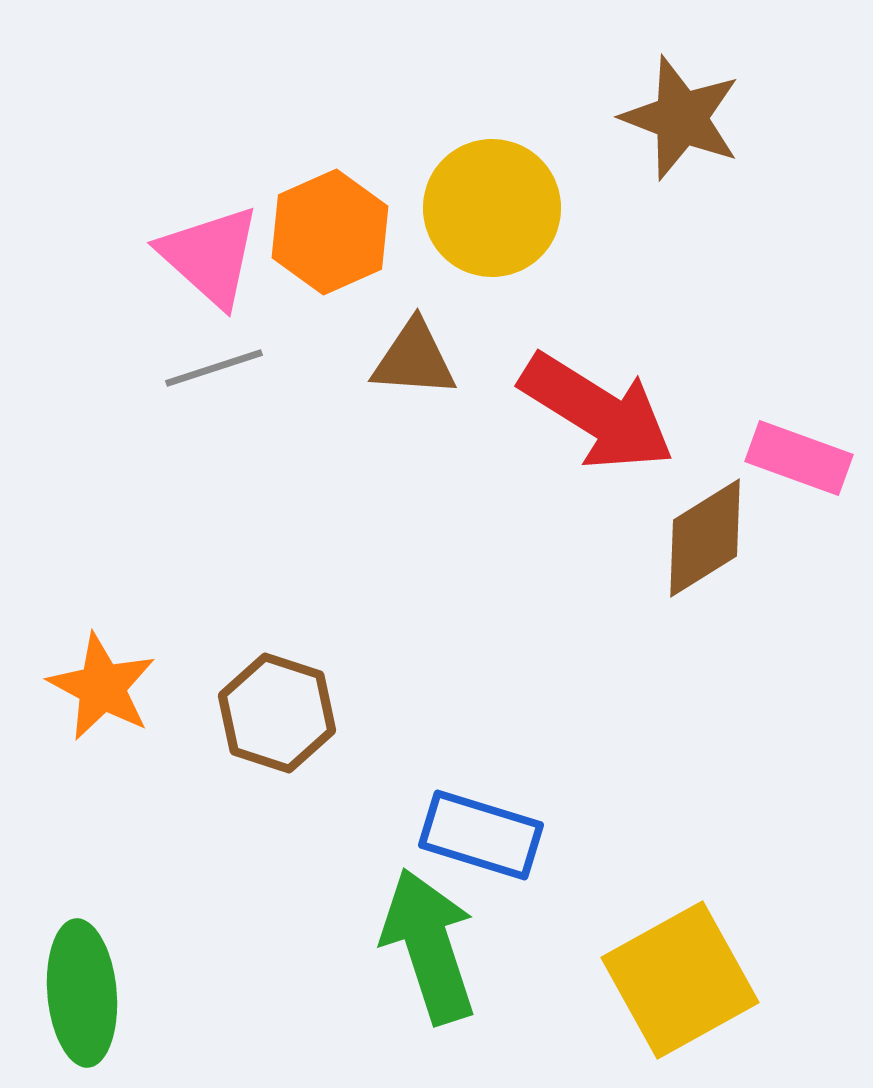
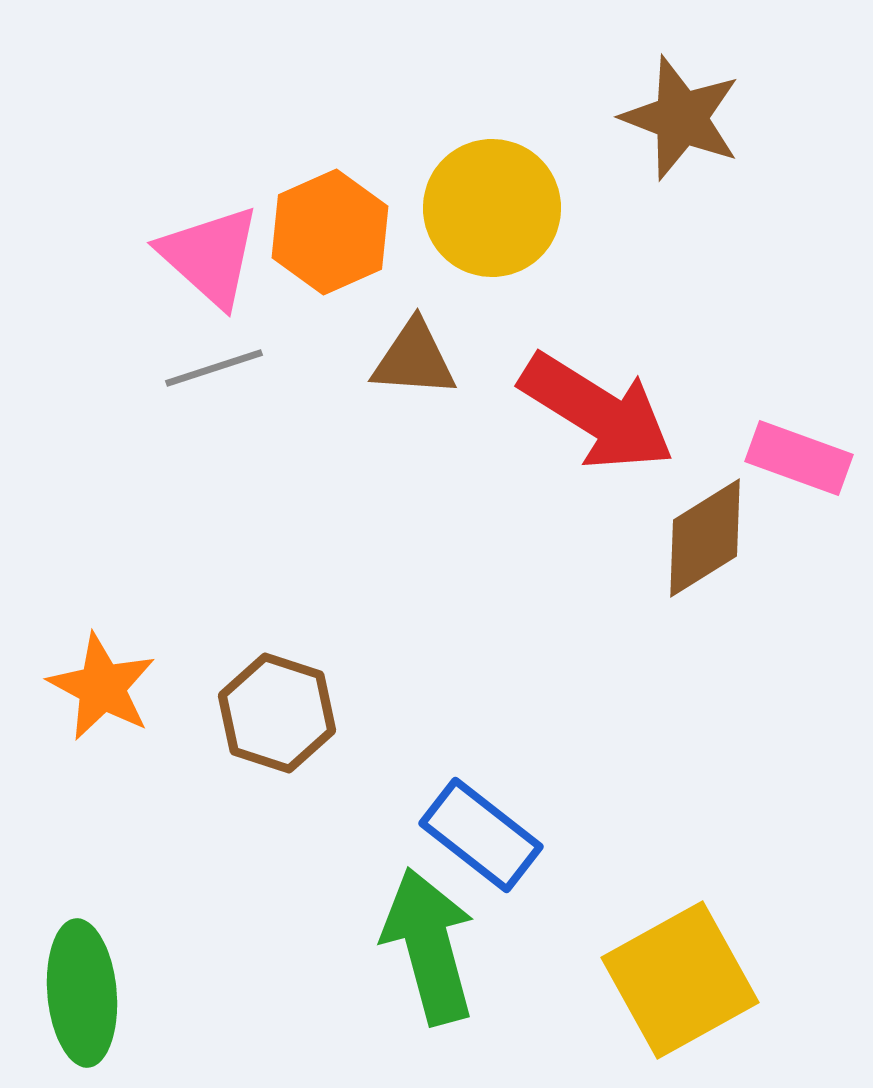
blue rectangle: rotated 21 degrees clockwise
green arrow: rotated 3 degrees clockwise
